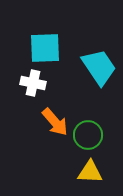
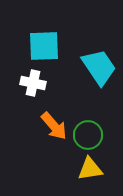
cyan square: moved 1 px left, 2 px up
orange arrow: moved 1 px left, 4 px down
yellow triangle: moved 3 px up; rotated 12 degrees counterclockwise
